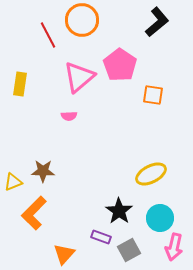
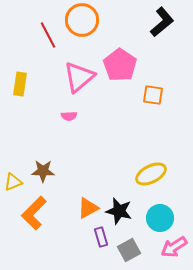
black L-shape: moved 5 px right
black star: rotated 20 degrees counterclockwise
purple rectangle: rotated 54 degrees clockwise
pink arrow: rotated 44 degrees clockwise
orange triangle: moved 24 px right, 46 px up; rotated 20 degrees clockwise
